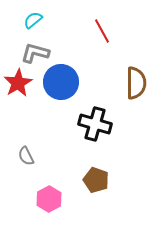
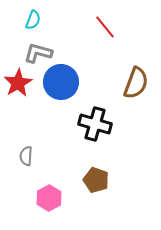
cyan semicircle: rotated 150 degrees clockwise
red line: moved 3 px right, 4 px up; rotated 10 degrees counterclockwise
gray L-shape: moved 3 px right
brown semicircle: rotated 20 degrees clockwise
gray semicircle: rotated 30 degrees clockwise
pink hexagon: moved 1 px up
